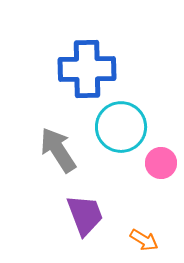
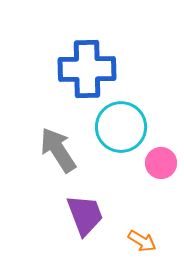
orange arrow: moved 2 px left, 1 px down
